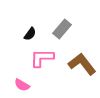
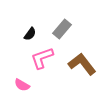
pink L-shape: rotated 20 degrees counterclockwise
